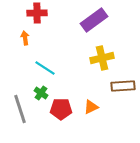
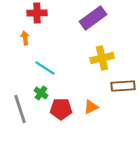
purple rectangle: moved 1 px left, 2 px up
